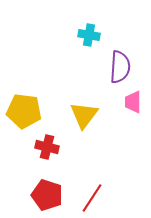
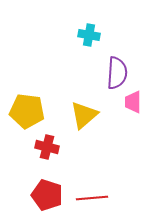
purple semicircle: moved 3 px left, 6 px down
yellow pentagon: moved 3 px right
yellow triangle: rotated 12 degrees clockwise
red line: rotated 52 degrees clockwise
